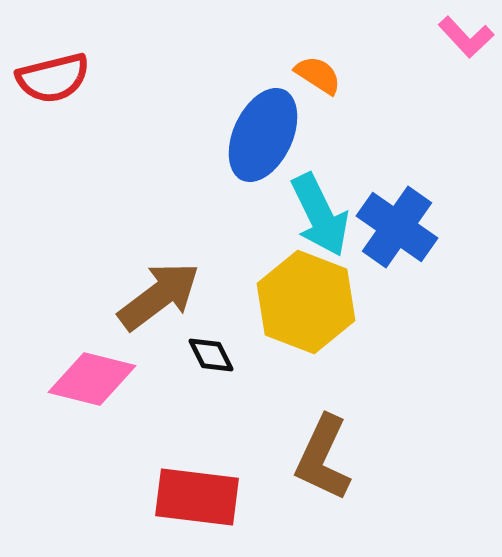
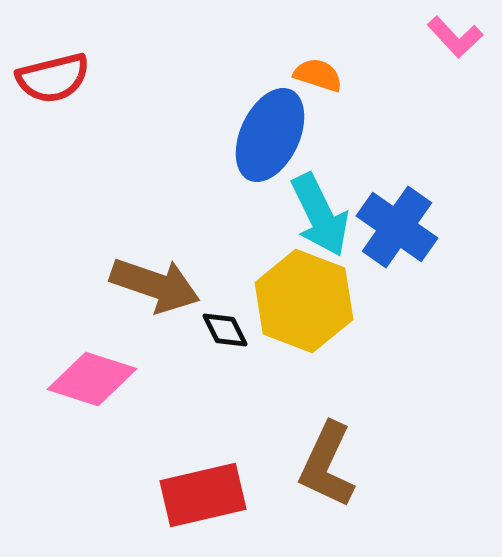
pink L-shape: moved 11 px left
orange semicircle: rotated 15 degrees counterclockwise
blue ellipse: moved 7 px right
brown arrow: moved 4 px left, 11 px up; rotated 56 degrees clockwise
yellow hexagon: moved 2 px left, 1 px up
black diamond: moved 14 px right, 25 px up
pink diamond: rotated 4 degrees clockwise
brown L-shape: moved 4 px right, 7 px down
red rectangle: moved 6 px right, 2 px up; rotated 20 degrees counterclockwise
